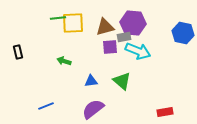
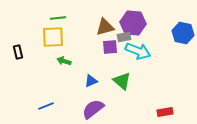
yellow square: moved 20 px left, 14 px down
blue triangle: rotated 16 degrees counterclockwise
